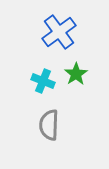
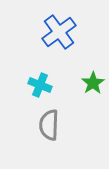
green star: moved 17 px right, 9 px down
cyan cross: moved 3 px left, 4 px down
